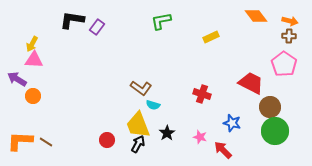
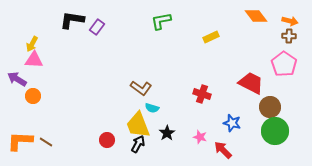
cyan semicircle: moved 1 px left, 3 px down
